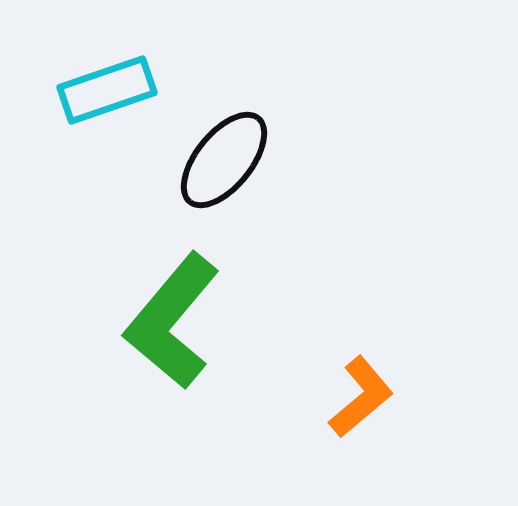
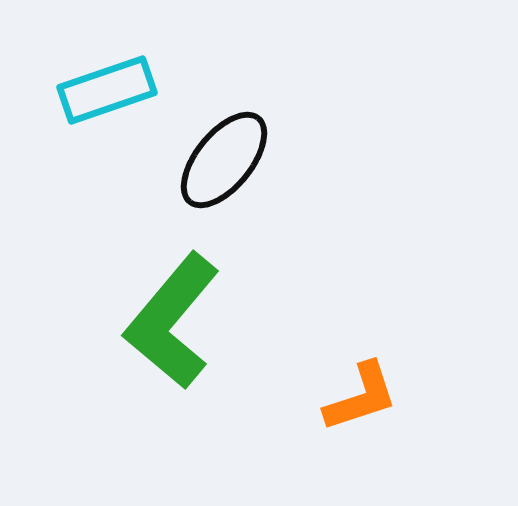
orange L-shape: rotated 22 degrees clockwise
